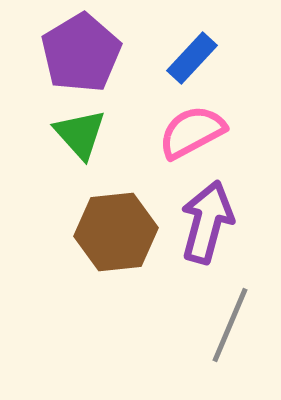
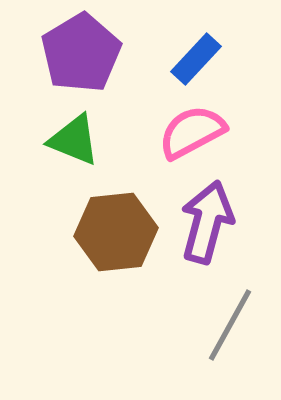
blue rectangle: moved 4 px right, 1 px down
green triangle: moved 6 px left, 6 px down; rotated 26 degrees counterclockwise
gray line: rotated 6 degrees clockwise
